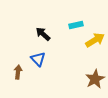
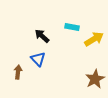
cyan rectangle: moved 4 px left, 2 px down; rotated 24 degrees clockwise
black arrow: moved 1 px left, 2 px down
yellow arrow: moved 1 px left, 1 px up
